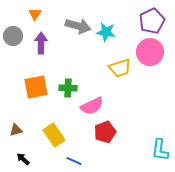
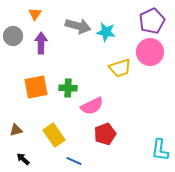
red pentagon: moved 2 px down
